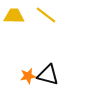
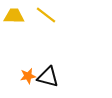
black triangle: moved 2 px down
